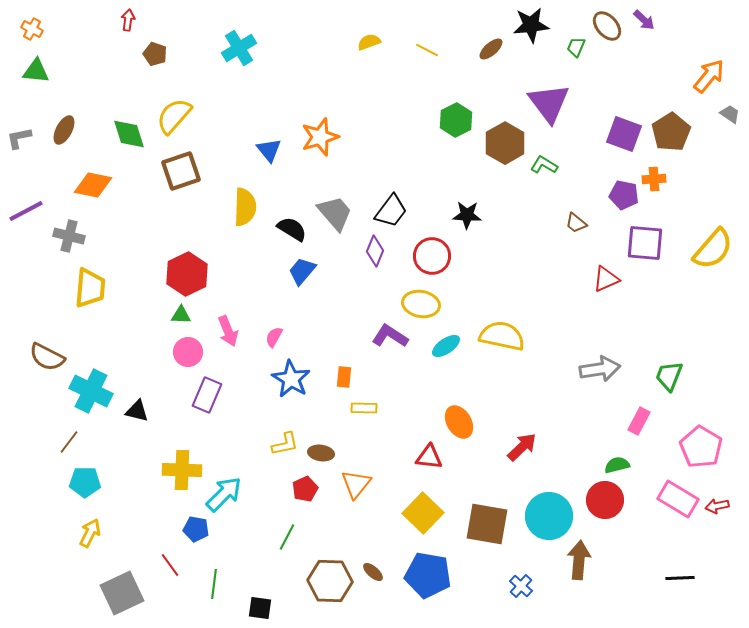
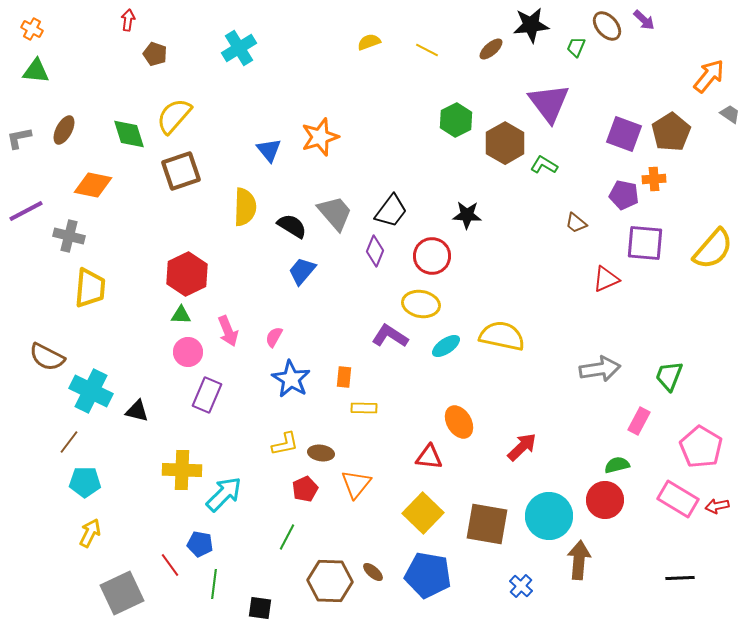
black semicircle at (292, 229): moved 3 px up
blue pentagon at (196, 529): moved 4 px right, 15 px down
